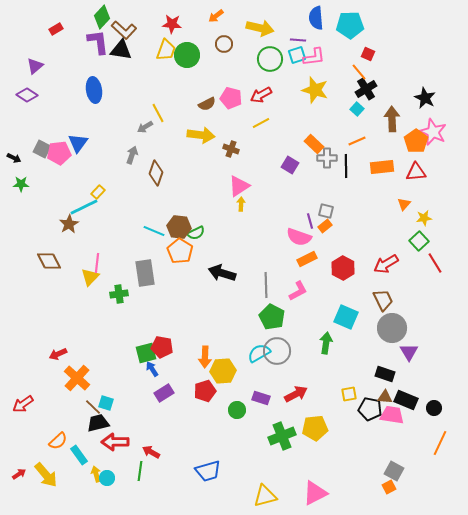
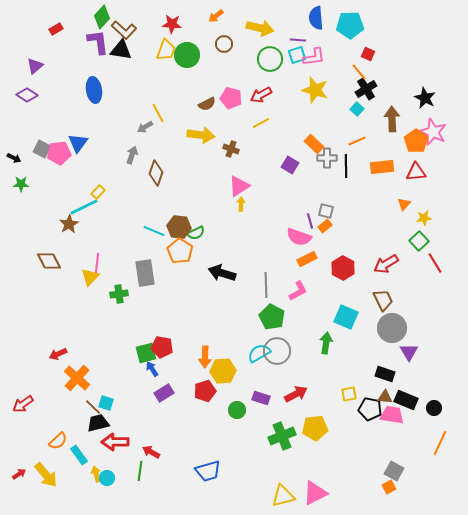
yellow triangle at (265, 496): moved 18 px right
